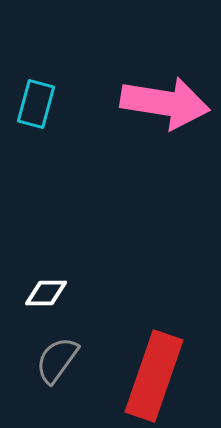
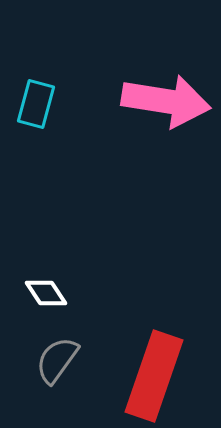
pink arrow: moved 1 px right, 2 px up
white diamond: rotated 57 degrees clockwise
